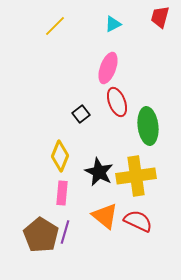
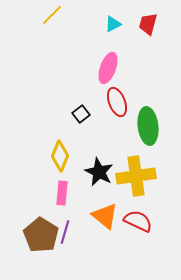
red trapezoid: moved 12 px left, 7 px down
yellow line: moved 3 px left, 11 px up
